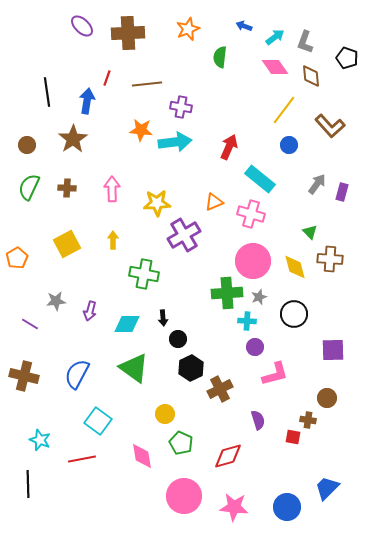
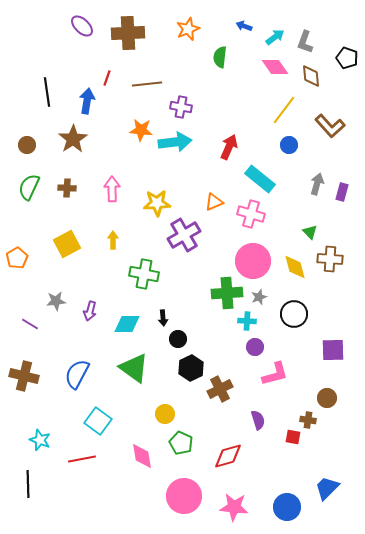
gray arrow at (317, 184): rotated 20 degrees counterclockwise
